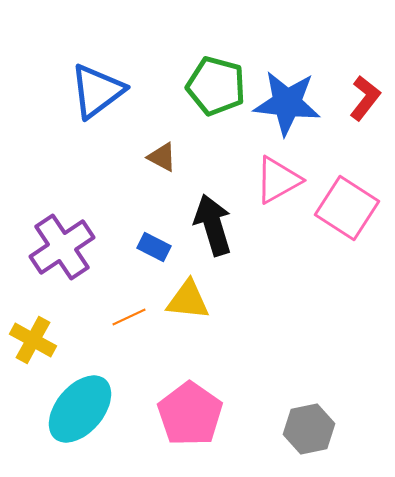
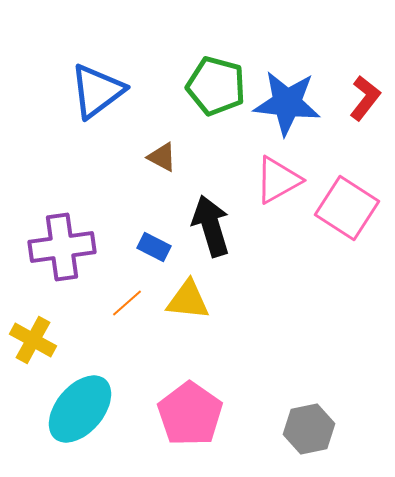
black arrow: moved 2 px left, 1 px down
purple cross: rotated 26 degrees clockwise
orange line: moved 2 px left, 14 px up; rotated 16 degrees counterclockwise
